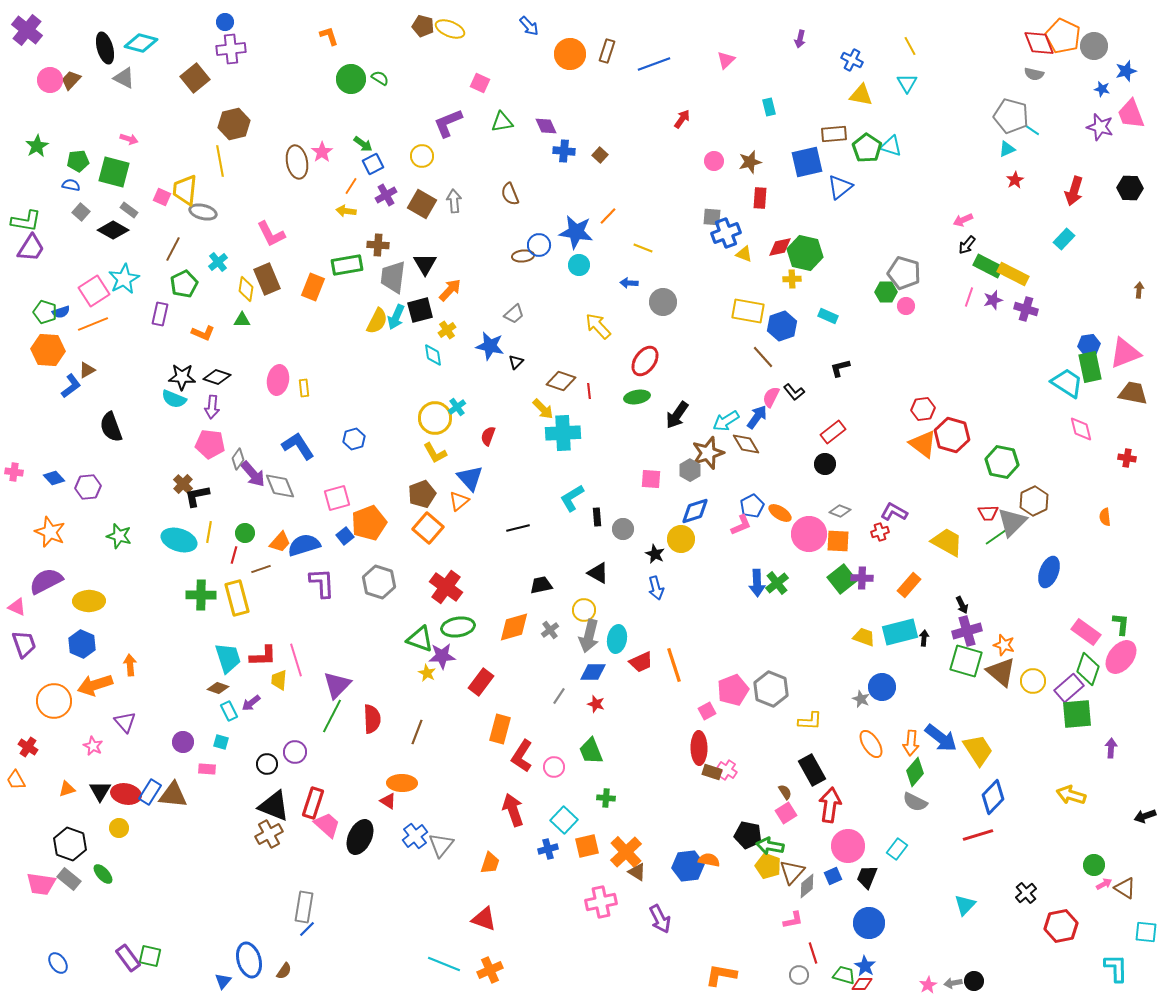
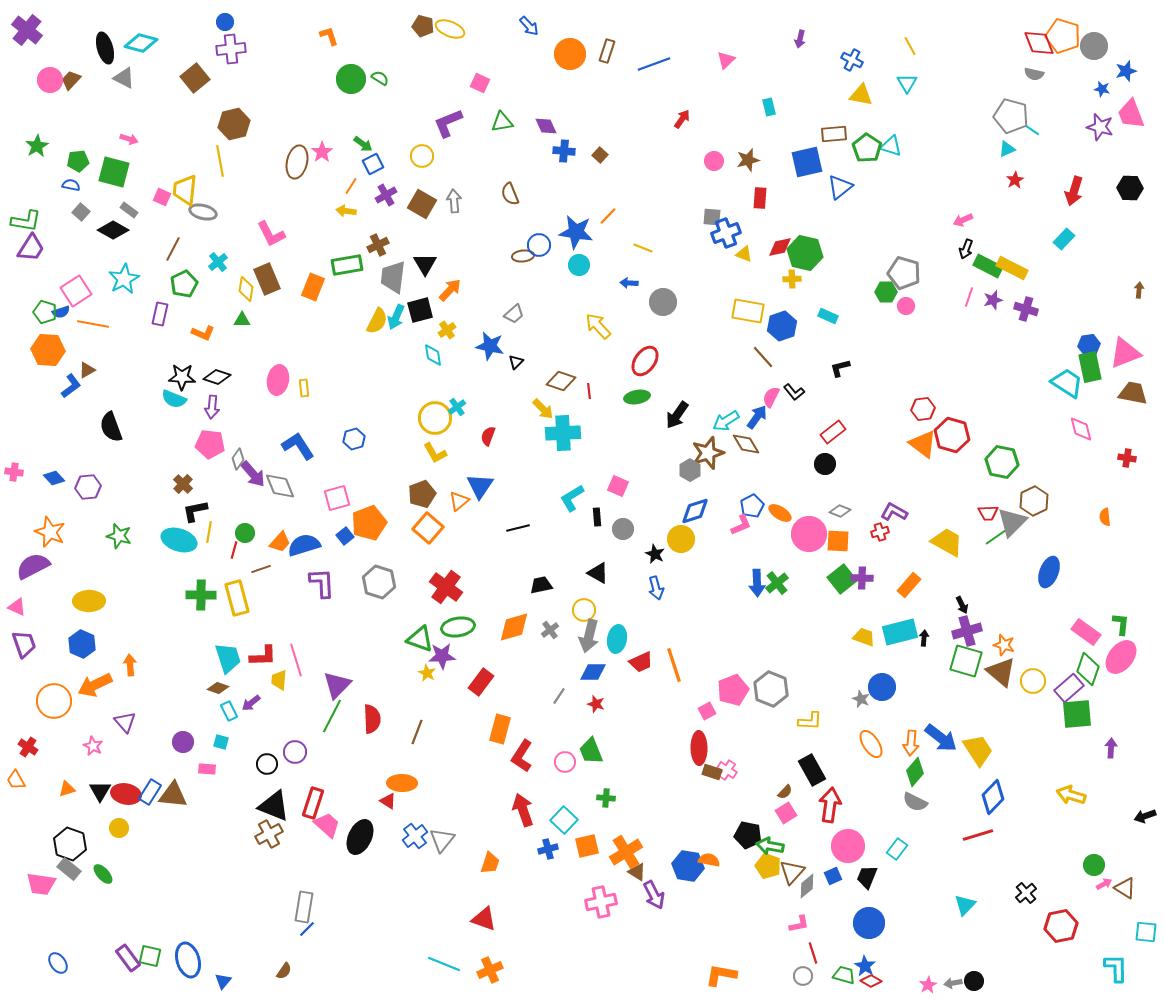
orange pentagon at (1063, 36): rotated 8 degrees counterclockwise
brown ellipse at (297, 162): rotated 24 degrees clockwise
brown star at (750, 162): moved 2 px left, 2 px up
brown cross at (378, 245): rotated 30 degrees counterclockwise
black arrow at (967, 245): moved 1 px left, 4 px down; rotated 18 degrees counterclockwise
yellow rectangle at (1013, 274): moved 1 px left, 6 px up
pink square at (94, 291): moved 18 px left
orange line at (93, 324): rotated 32 degrees clockwise
blue triangle at (470, 478): moved 10 px right, 8 px down; rotated 16 degrees clockwise
pink square at (651, 479): moved 33 px left, 7 px down; rotated 20 degrees clockwise
black L-shape at (197, 496): moved 2 px left, 15 px down
red line at (234, 555): moved 5 px up
purple semicircle at (46, 581): moved 13 px left, 15 px up
orange arrow at (95, 685): rotated 8 degrees counterclockwise
pink circle at (554, 767): moved 11 px right, 5 px up
brown semicircle at (785, 792): rotated 77 degrees clockwise
red arrow at (513, 810): moved 10 px right
gray triangle at (441, 845): moved 1 px right, 5 px up
orange cross at (626, 852): rotated 12 degrees clockwise
blue hexagon at (688, 866): rotated 16 degrees clockwise
gray rectangle at (69, 879): moved 10 px up
purple arrow at (660, 919): moved 6 px left, 24 px up
pink L-shape at (793, 920): moved 6 px right, 4 px down
blue ellipse at (249, 960): moved 61 px left
gray circle at (799, 975): moved 4 px right, 1 px down
red diamond at (862, 984): moved 9 px right, 3 px up; rotated 30 degrees clockwise
